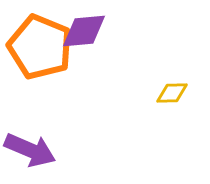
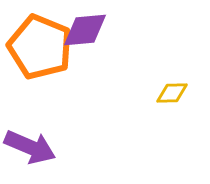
purple diamond: moved 1 px right, 1 px up
purple arrow: moved 3 px up
